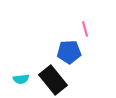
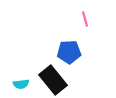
pink line: moved 10 px up
cyan semicircle: moved 5 px down
